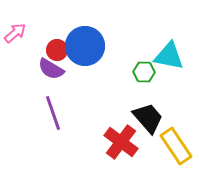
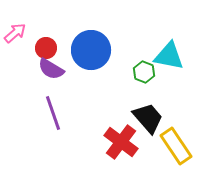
blue circle: moved 6 px right, 4 px down
red circle: moved 11 px left, 2 px up
green hexagon: rotated 20 degrees clockwise
